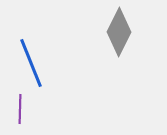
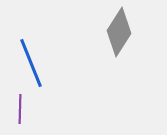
gray diamond: rotated 6 degrees clockwise
